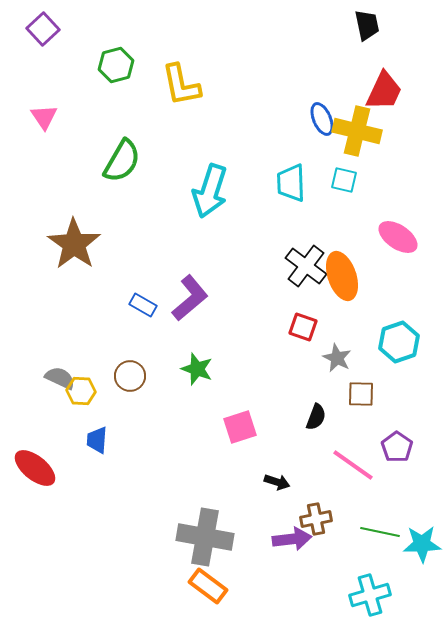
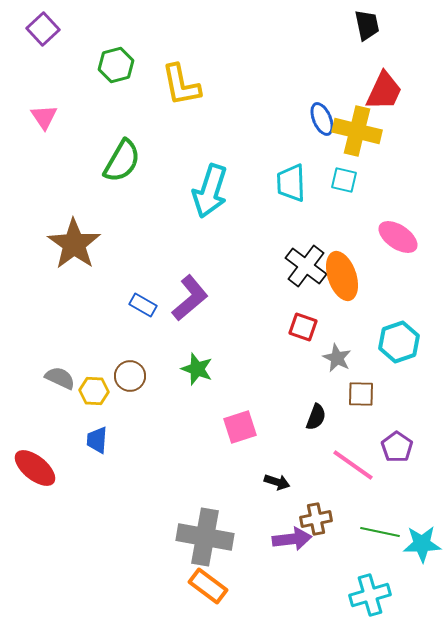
yellow hexagon: moved 13 px right
